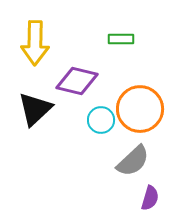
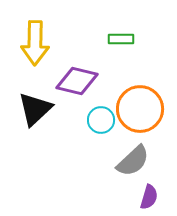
purple semicircle: moved 1 px left, 1 px up
